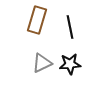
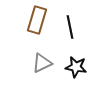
black star: moved 6 px right, 3 px down; rotated 15 degrees clockwise
